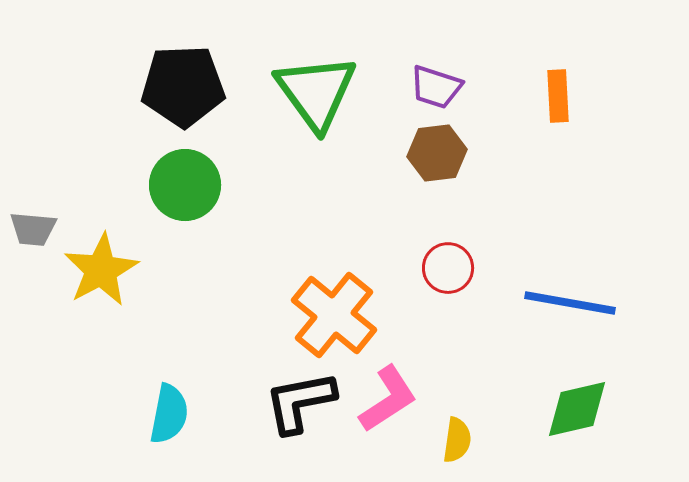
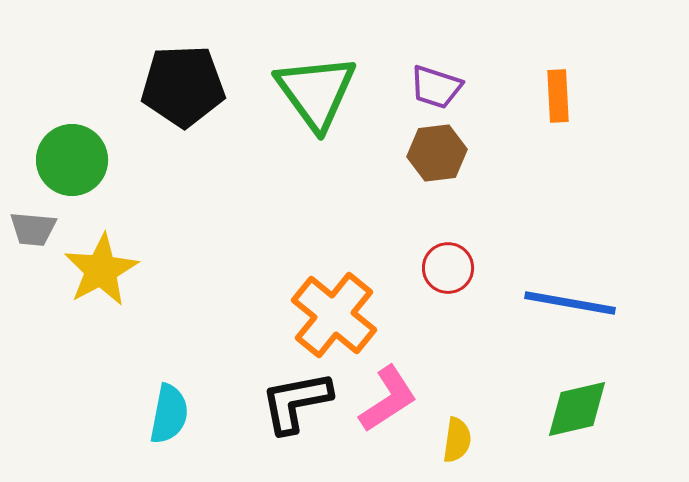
green circle: moved 113 px left, 25 px up
black L-shape: moved 4 px left
